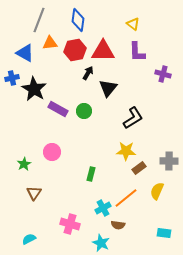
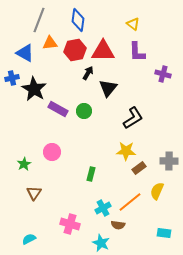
orange line: moved 4 px right, 4 px down
